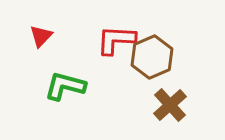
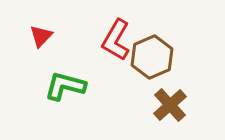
red L-shape: rotated 63 degrees counterclockwise
